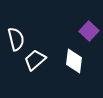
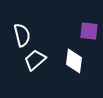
purple square: rotated 36 degrees counterclockwise
white semicircle: moved 6 px right, 4 px up
